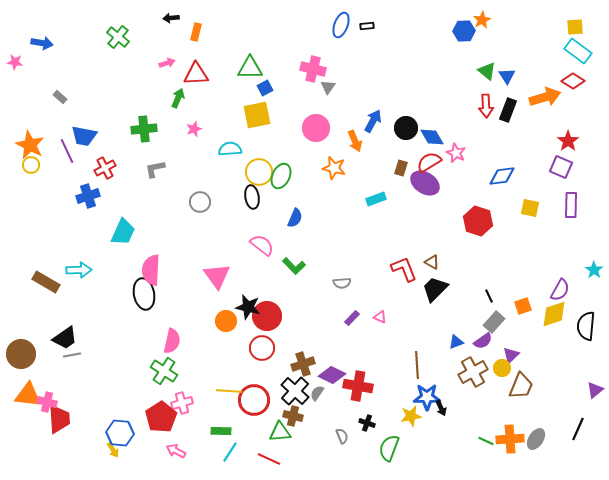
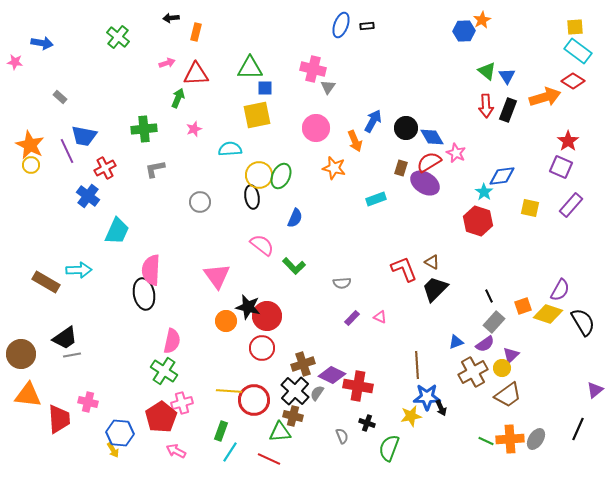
blue square at (265, 88): rotated 28 degrees clockwise
yellow circle at (259, 172): moved 3 px down
blue cross at (88, 196): rotated 35 degrees counterclockwise
purple rectangle at (571, 205): rotated 40 degrees clockwise
cyan trapezoid at (123, 232): moved 6 px left, 1 px up
cyan star at (594, 270): moved 110 px left, 78 px up
yellow diamond at (554, 314): moved 6 px left; rotated 36 degrees clockwise
black semicircle at (586, 326): moved 3 px left, 4 px up; rotated 144 degrees clockwise
purple semicircle at (483, 341): moved 2 px right, 3 px down
brown trapezoid at (521, 386): moved 13 px left, 9 px down; rotated 32 degrees clockwise
pink cross at (47, 402): moved 41 px right
green rectangle at (221, 431): rotated 72 degrees counterclockwise
